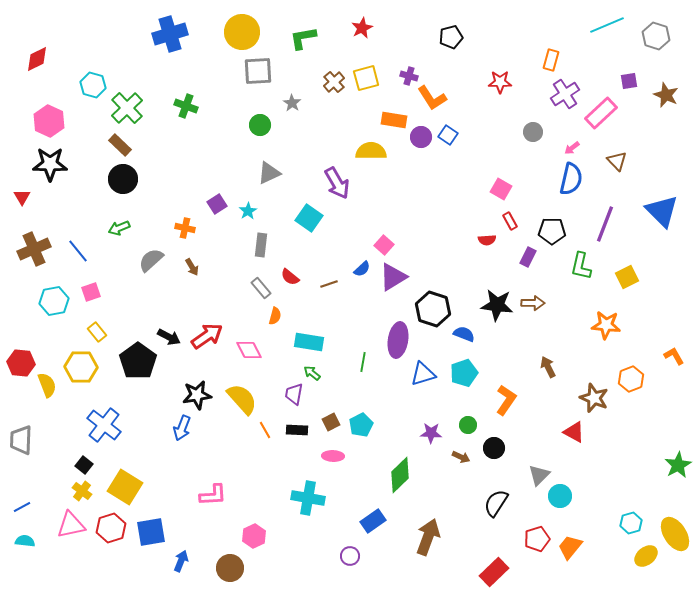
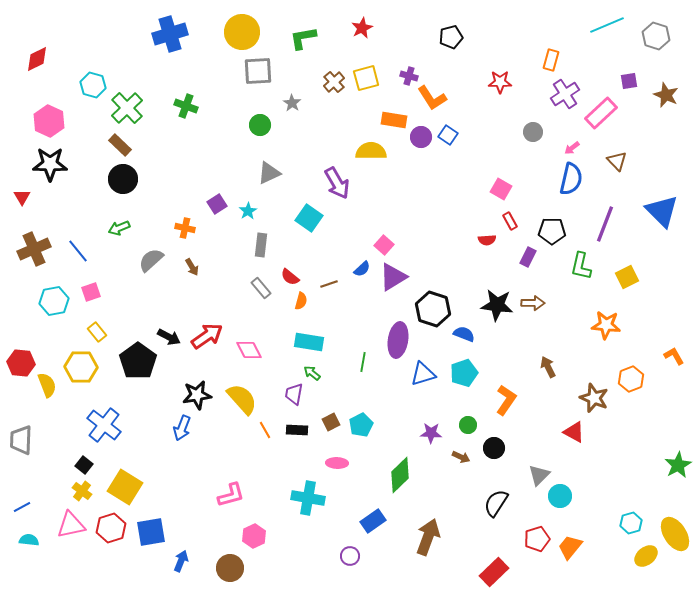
orange semicircle at (275, 316): moved 26 px right, 15 px up
pink ellipse at (333, 456): moved 4 px right, 7 px down
pink L-shape at (213, 495): moved 18 px right; rotated 12 degrees counterclockwise
cyan semicircle at (25, 541): moved 4 px right, 1 px up
